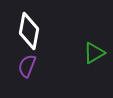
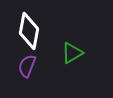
green triangle: moved 22 px left
